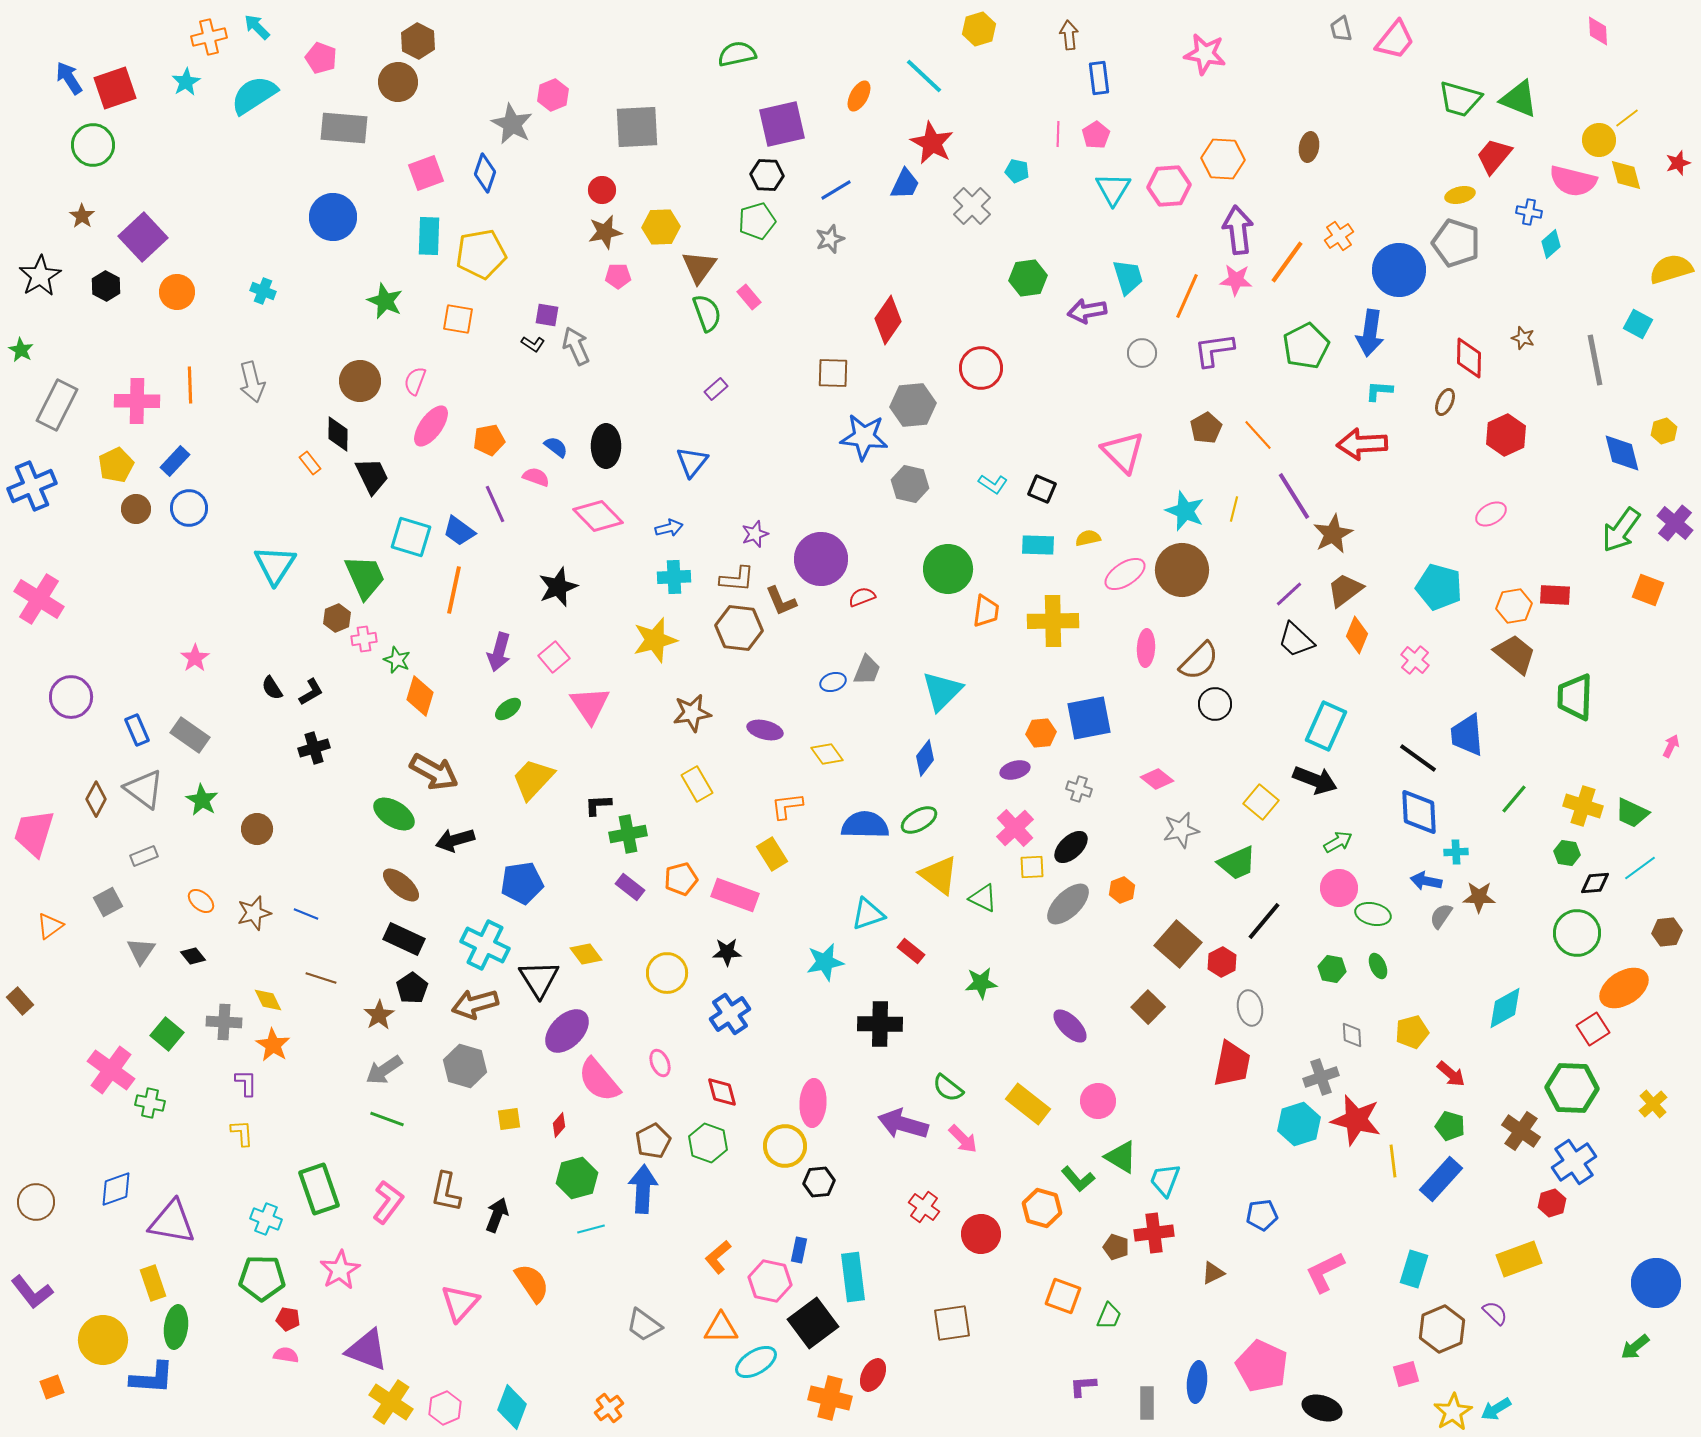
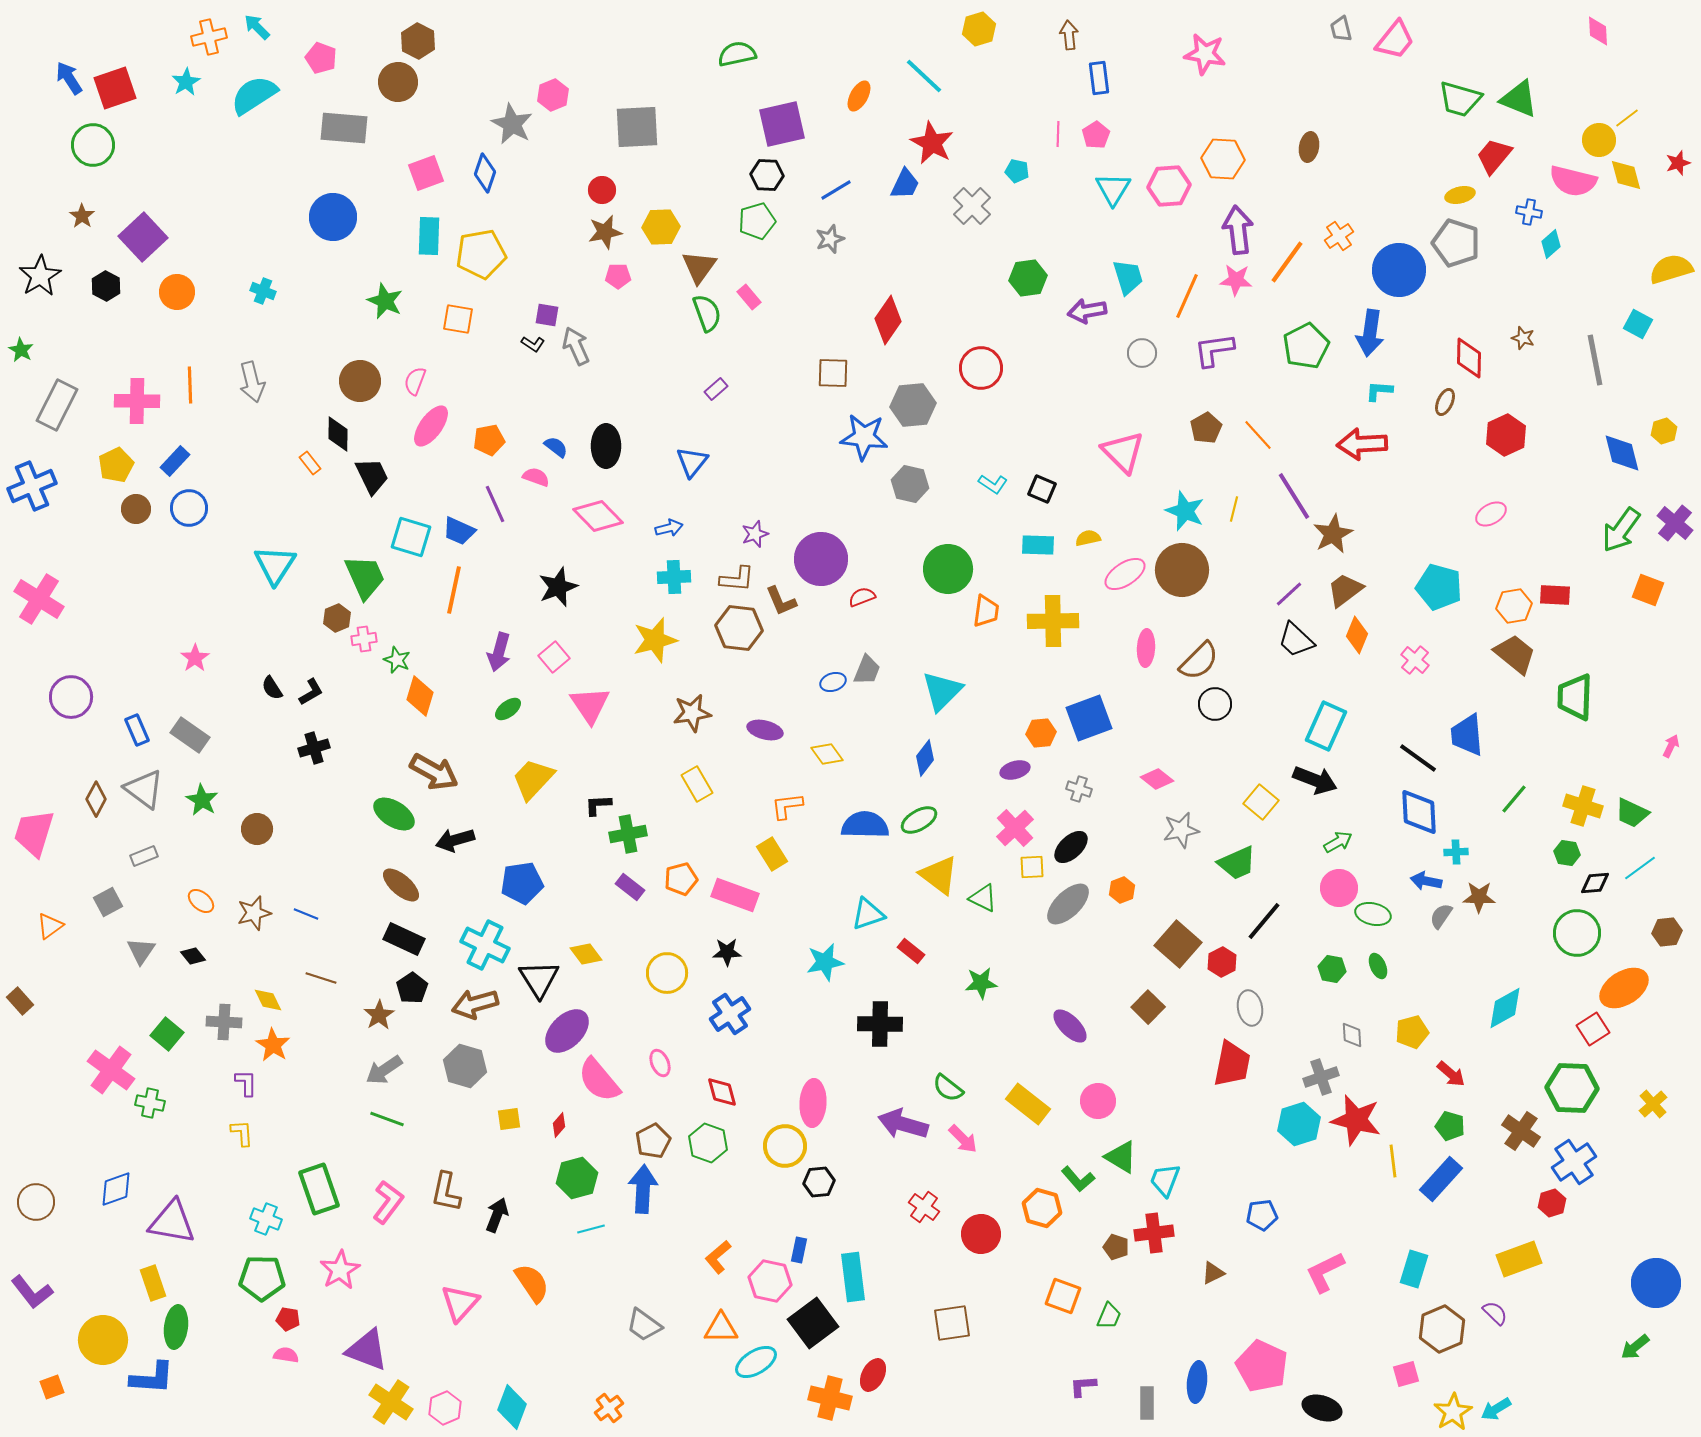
blue trapezoid at (459, 531): rotated 12 degrees counterclockwise
blue square at (1089, 718): rotated 9 degrees counterclockwise
